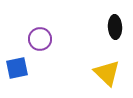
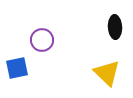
purple circle: moved 2 px right, 1 px down
